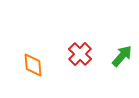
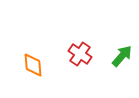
red cross: rotated 10 degrees counterclockwise
